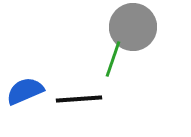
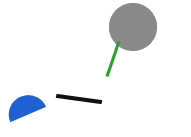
blue semicircle: moved 16 px down
black line: rotated 12 degrees clockwise
